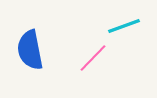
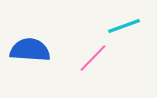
blue semicircle: rotated 105 degrees clockwise
